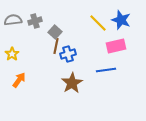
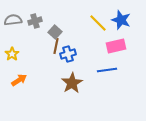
blue line: moved 1 px right
orange arrow: rotated 21 degrees clockwise
